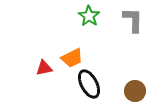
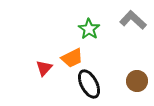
green star: moved 13 px down
gray L-shape: rotated 48 degrees counterclockwise
red triangle: rotated 36 degrees counterclockwise
brown circle: moved 2 px right, 10 px up
